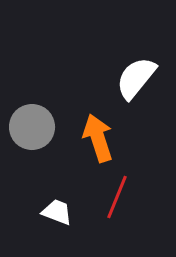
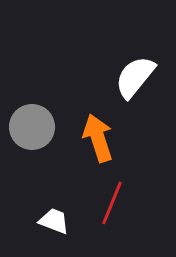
white semicircle: moved 1 px left, 1 px up
red line: moved 5 px left, 6 px down
white trapezoid: moved 3 px left, 9 px down
